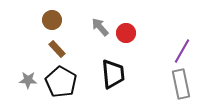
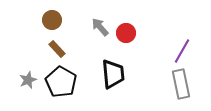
gray star: rotated 24 degrees counterclockwise
